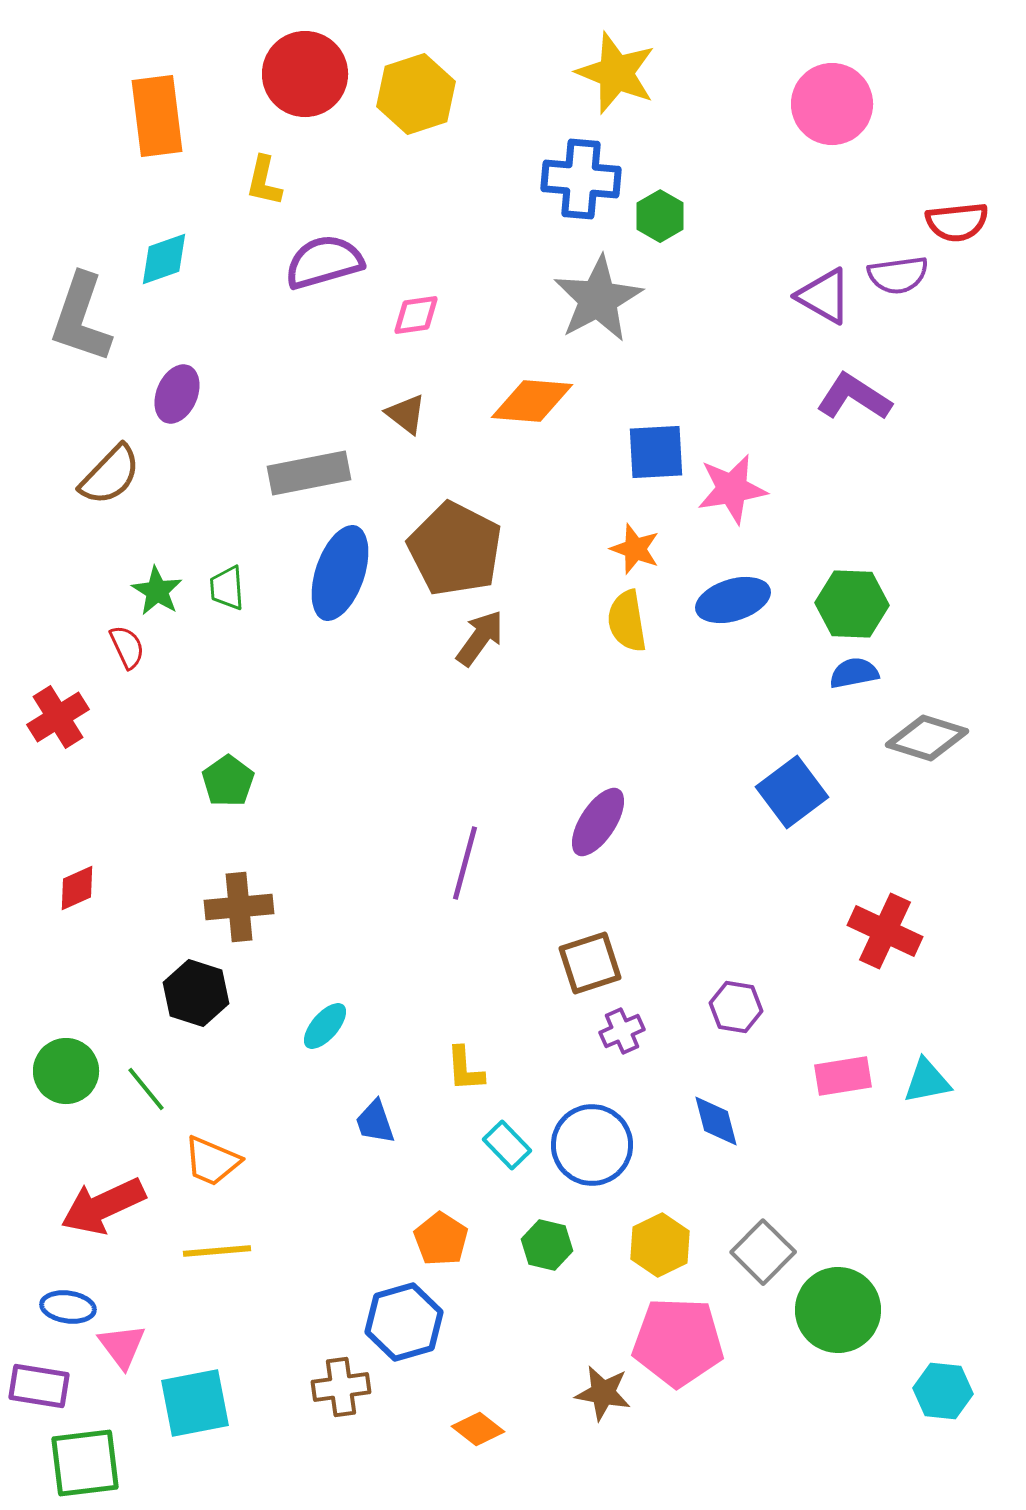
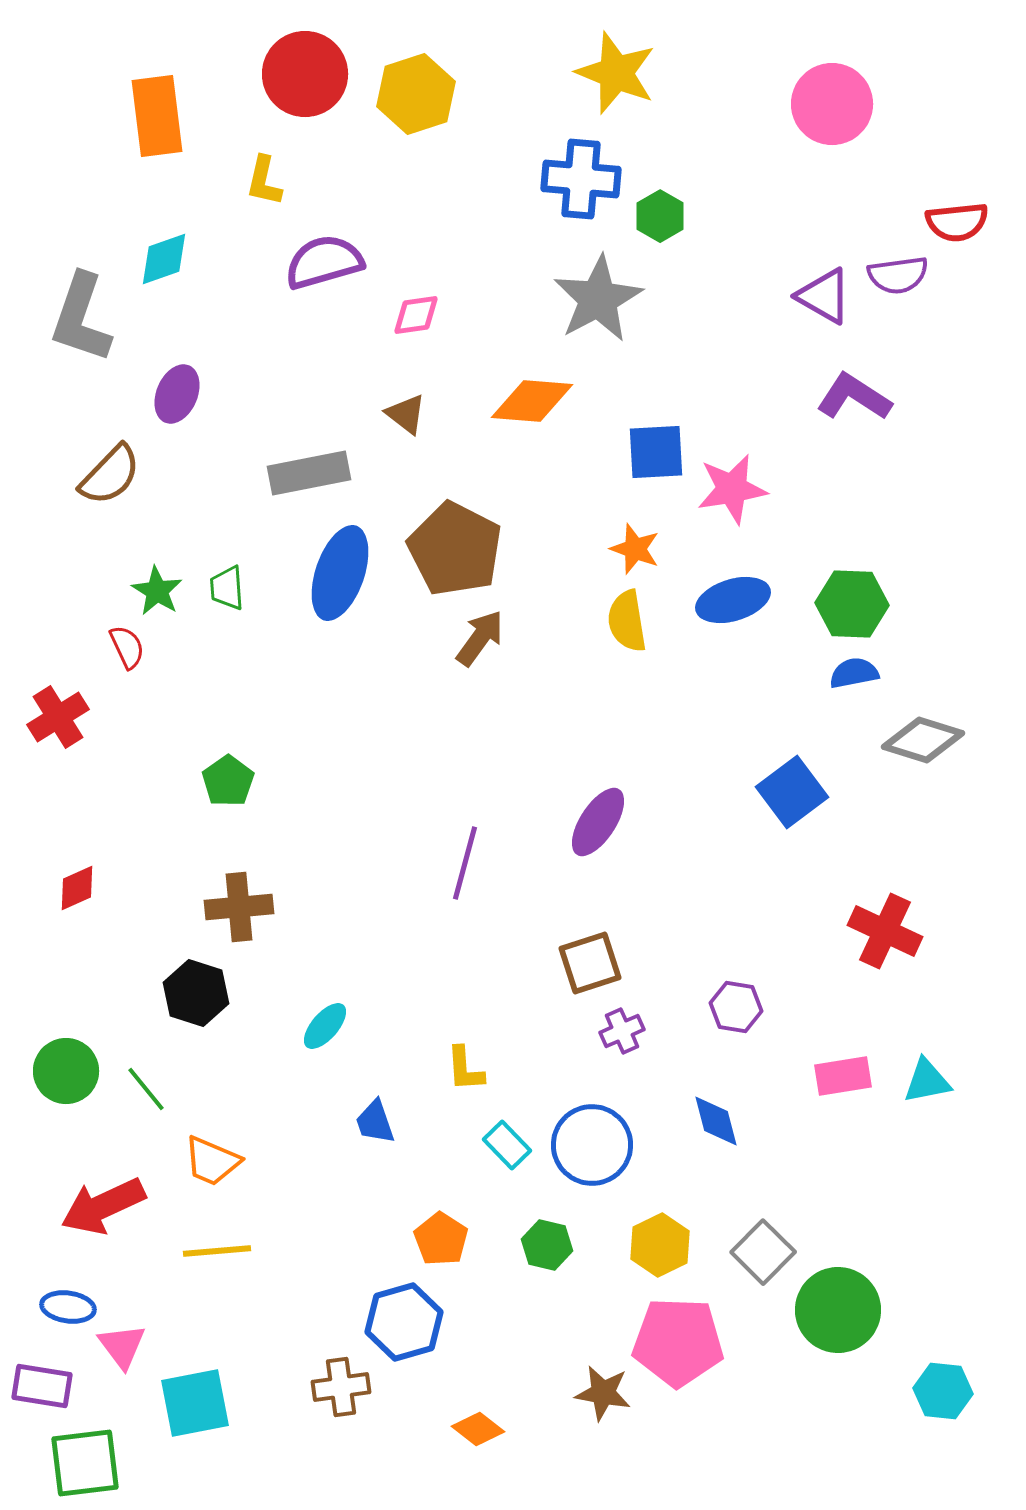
gray diamond at (927, 738): moved 4 px left, 2 px down
purple rectangle at (39, 1386): moved 3 px right
